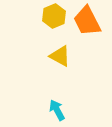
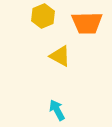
yellow hexagon: moved 11 px left
orange trapezoid: moved 2 px down; rotated 64 degrees counterclockwise
